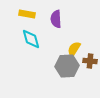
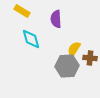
yellow rectangle: moved 5 px left, 3 px up; rotated 21 degrees clockwise
brown cross: moved 3 px up
